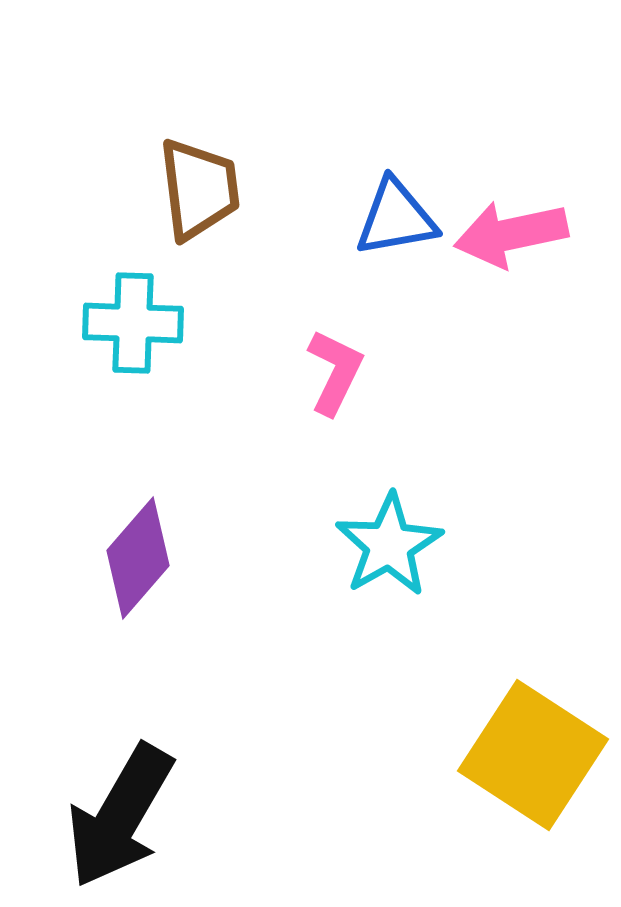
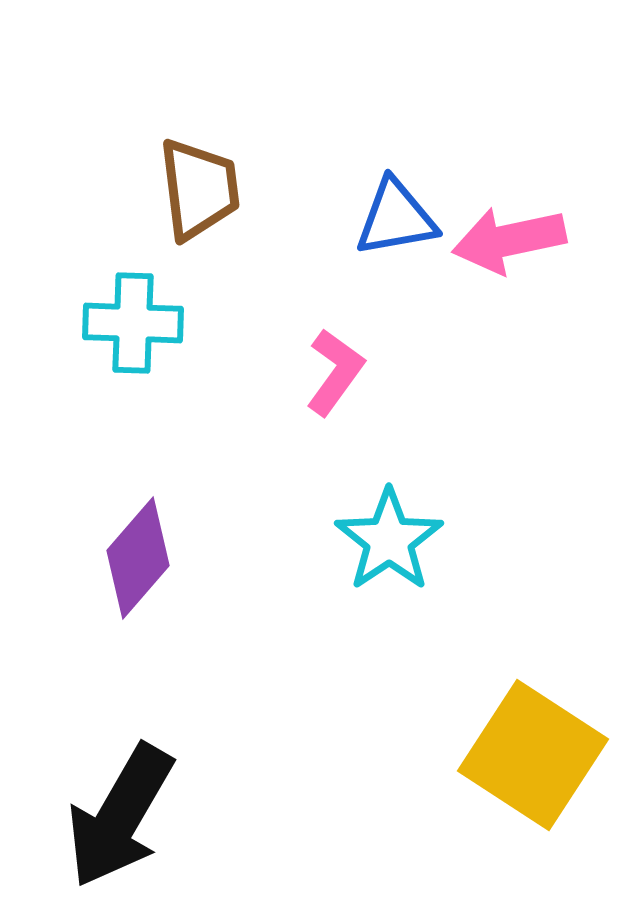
pink arrow: moved 2 px left, 6 px down
pink L-shape: rotated 10 degrees clockwise
cyan star: moved 5 px up; rotated 4 degrees counterclockwise
